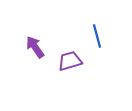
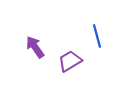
purple trapezoid: rotated 15 degrees counterclockwise
